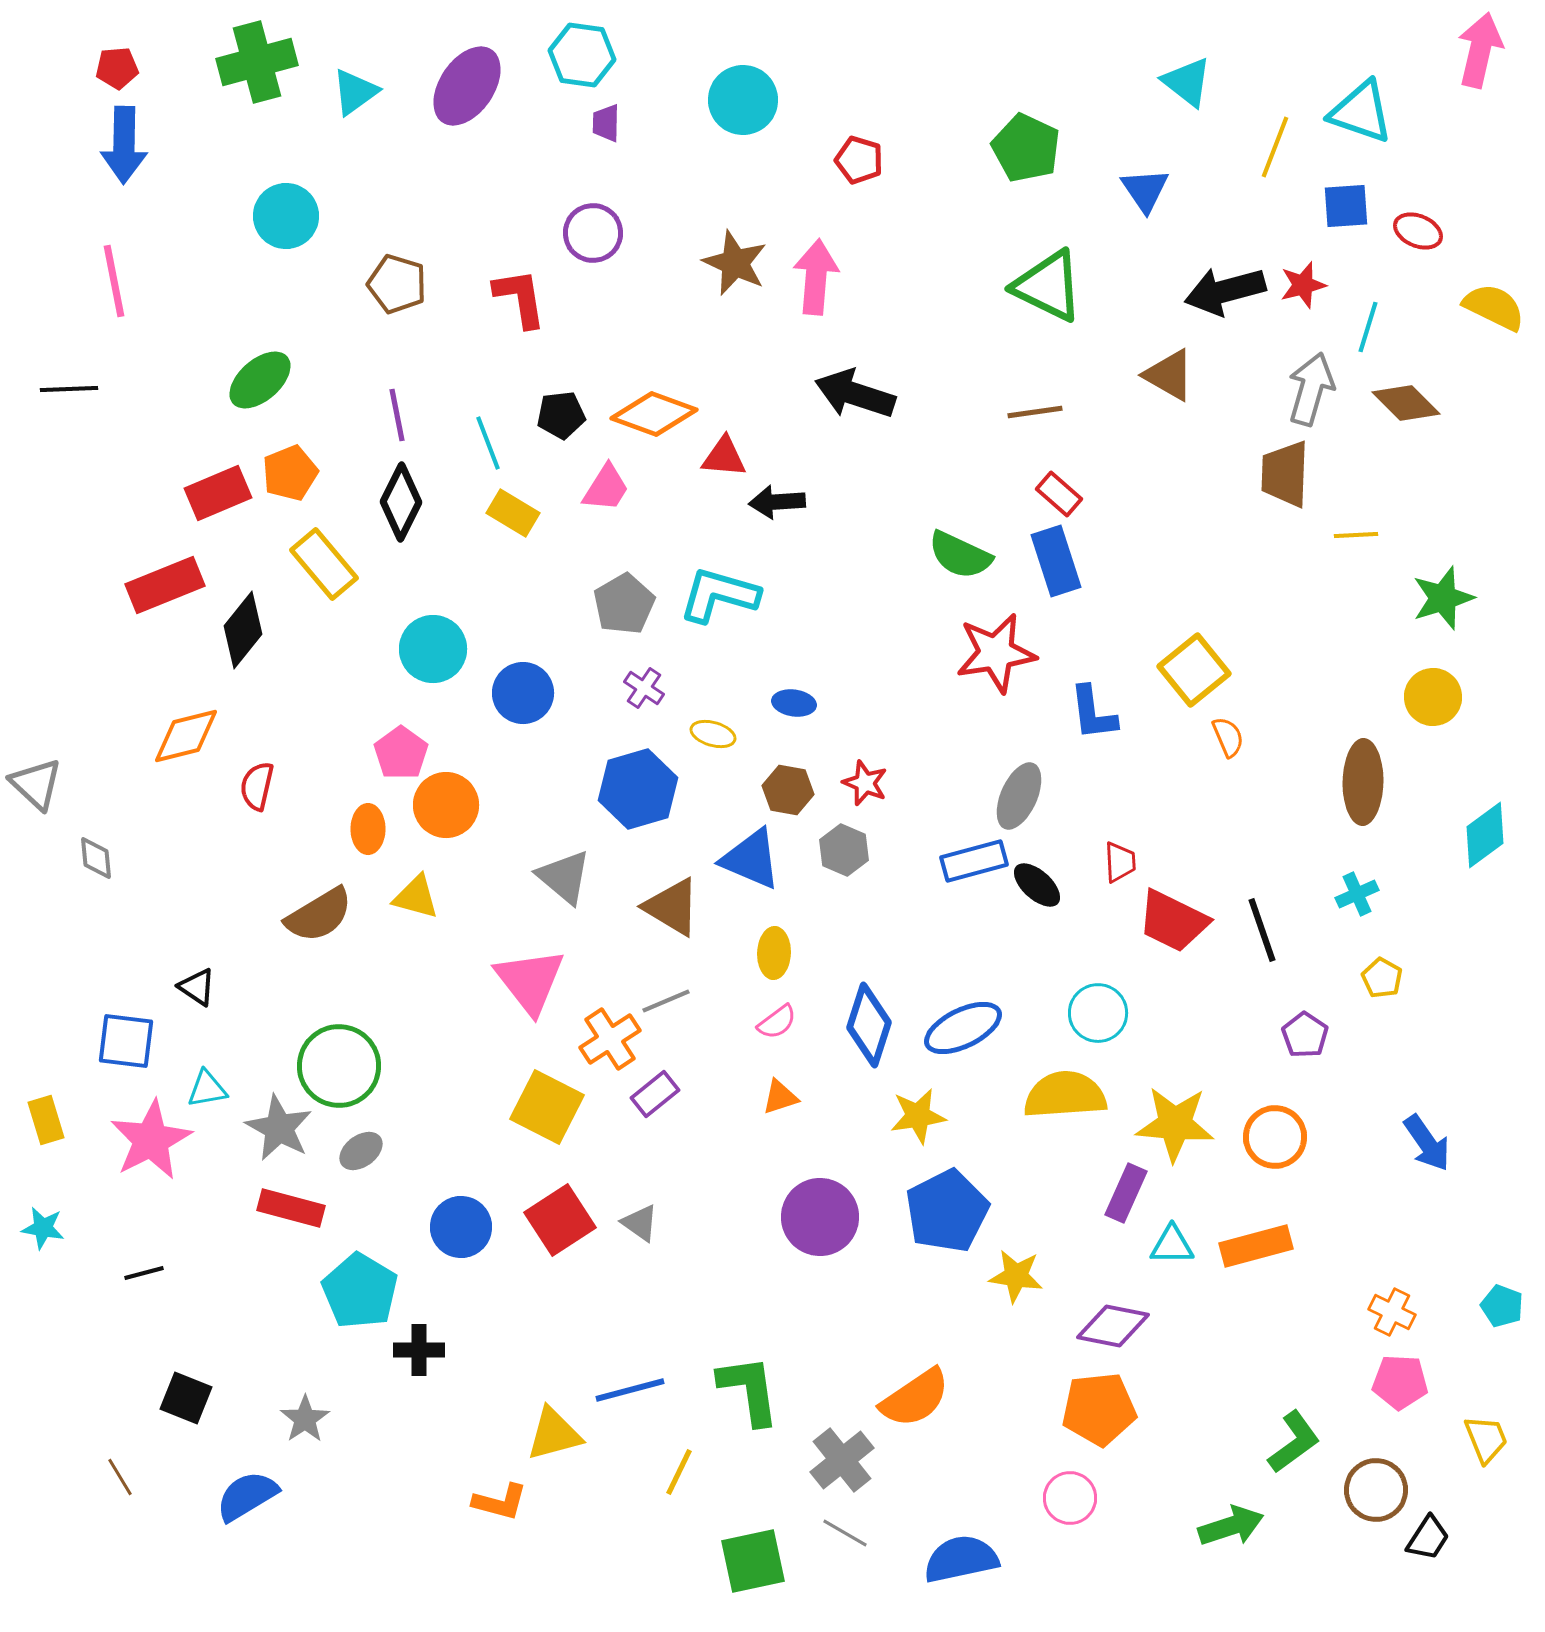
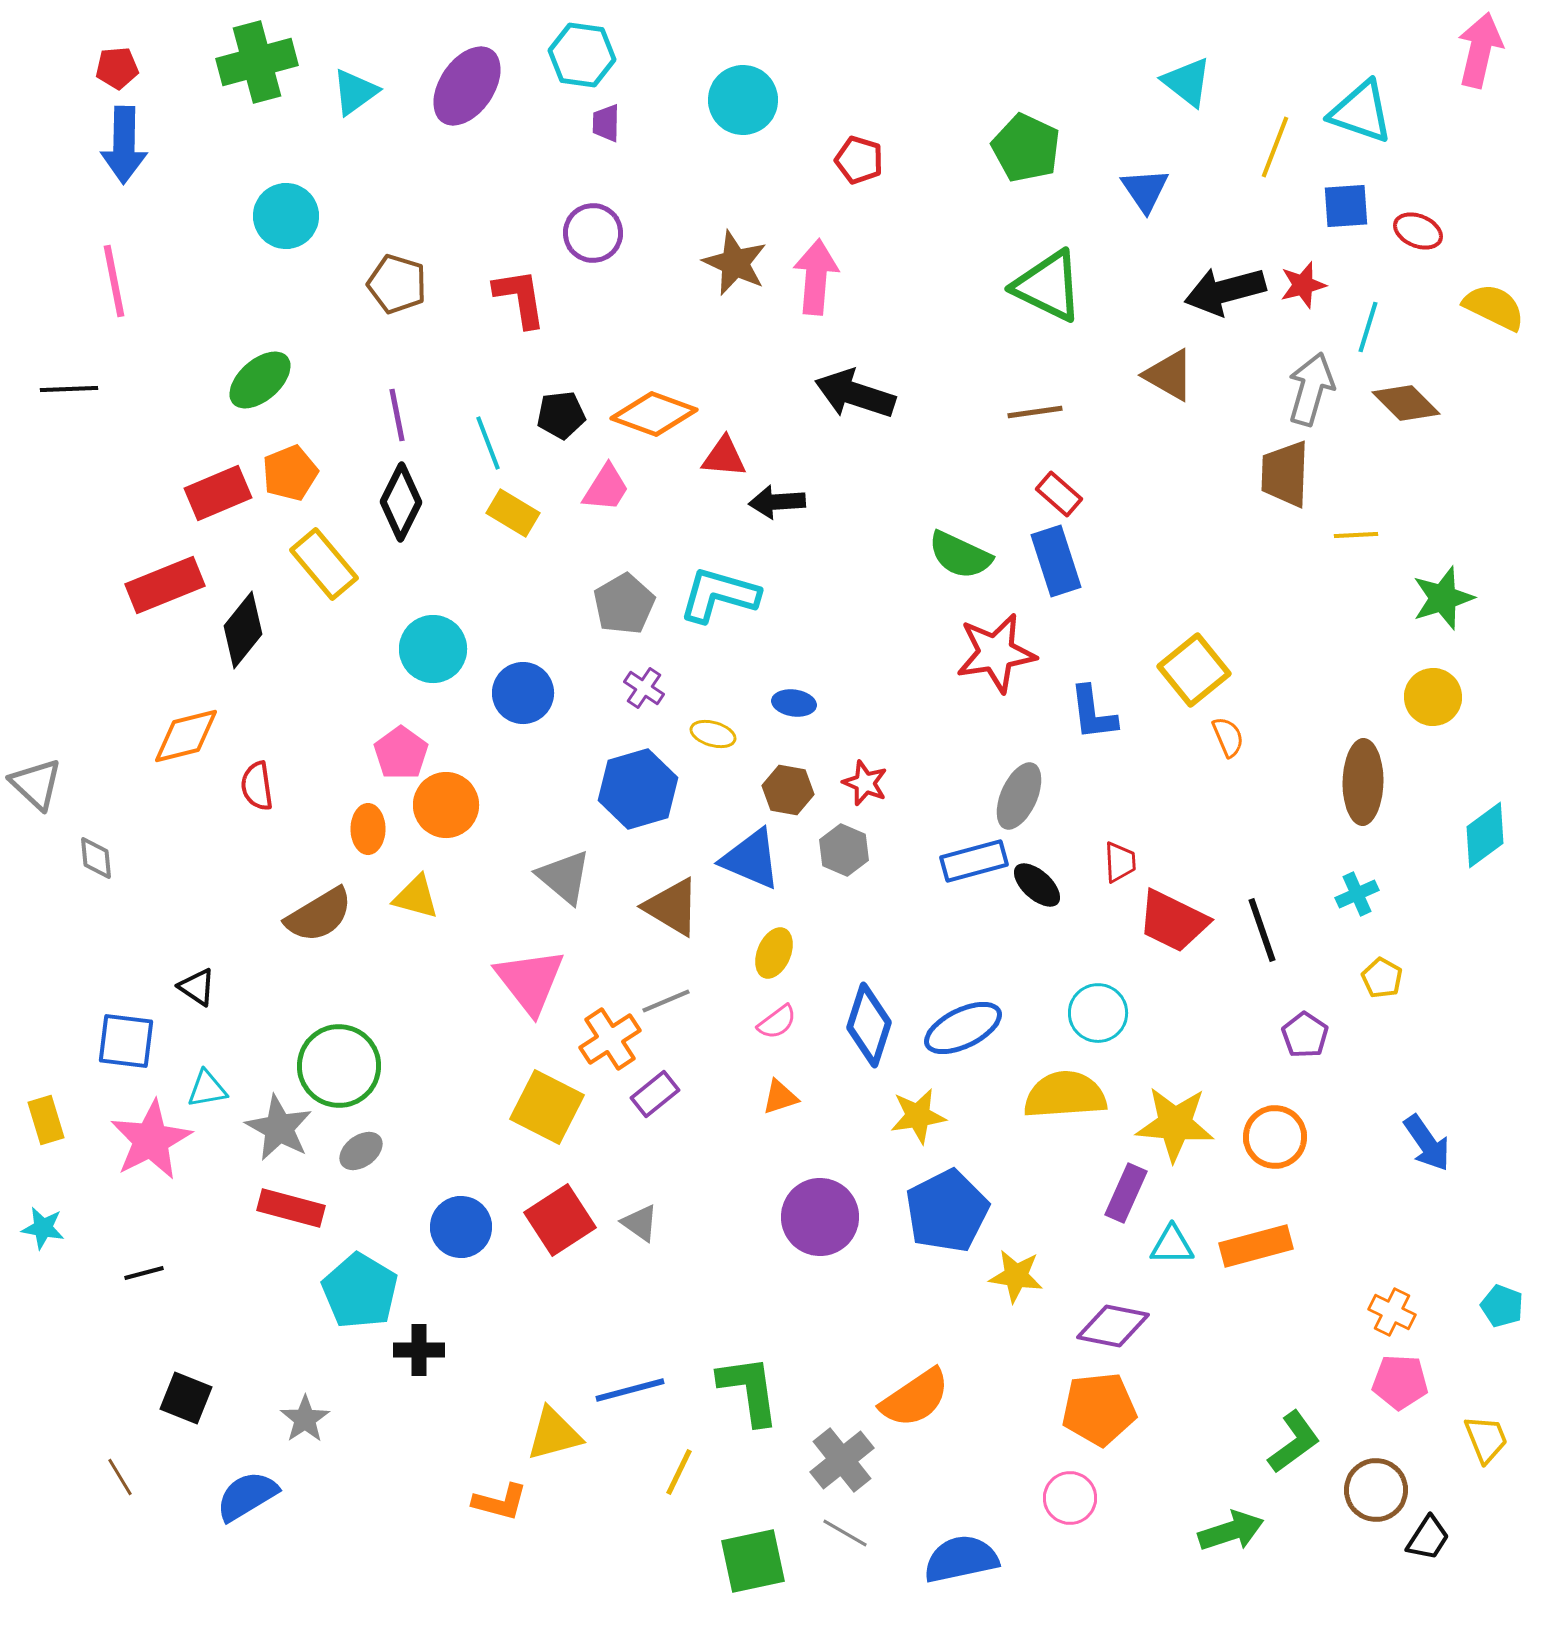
red semicircle at (257, 786): rotated 21 degrees counterclockwise
yellow ellipse at (774, 953): rotated 21 degrees clockwise
green arrow at (1231, 1526): moved 5 px down
